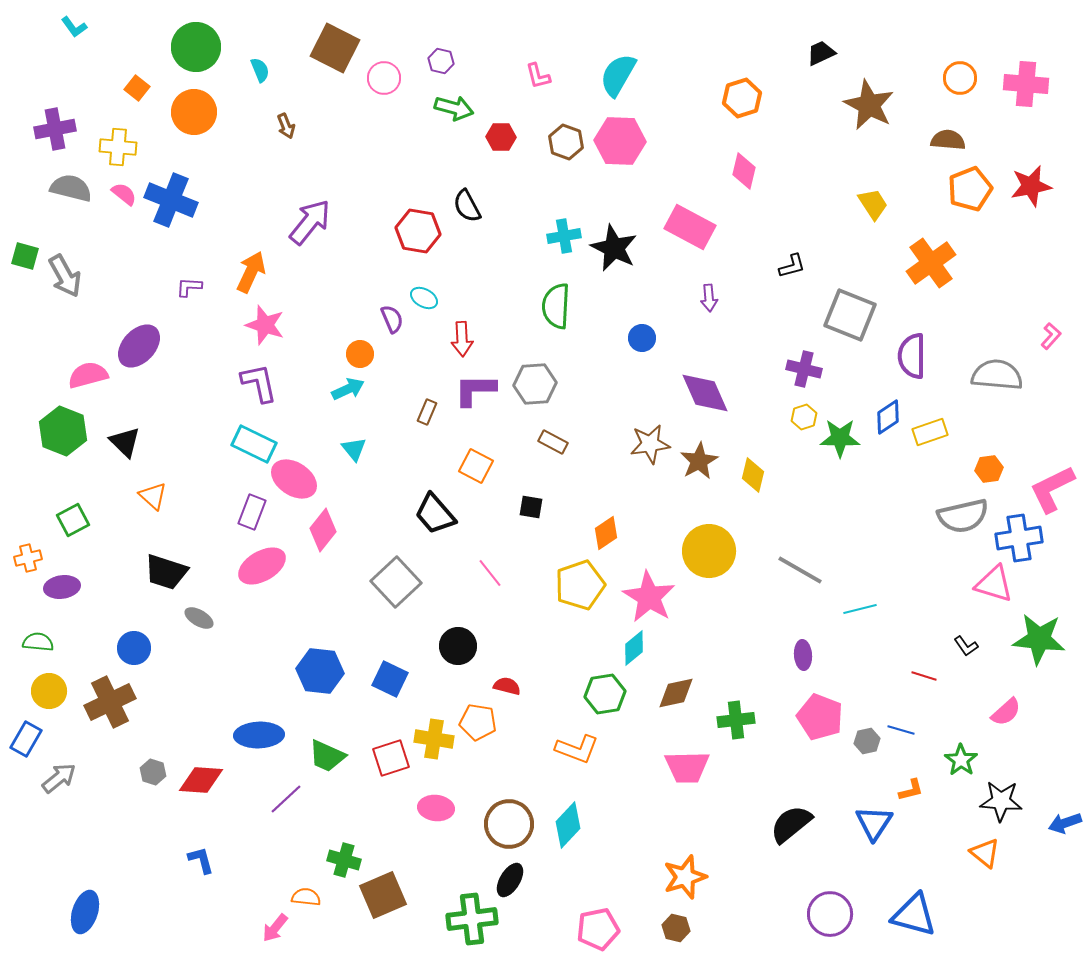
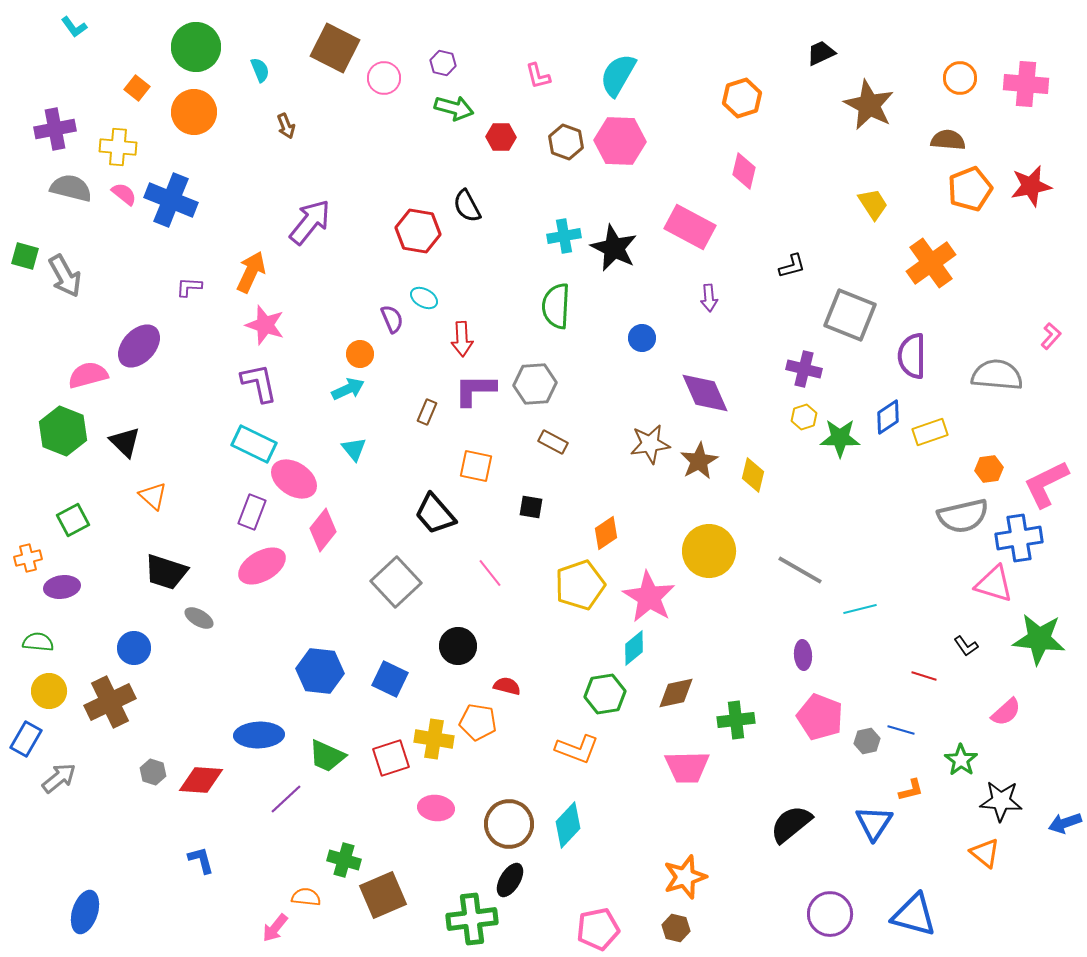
purple hexagon at (441, 61): moved 2 px right, 2 px down
orange square at (476, 466): rotated 16 degrees counterclockwise
pink L-shape at (1052, 489): moved 6 px left, 5 px up
